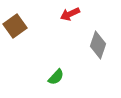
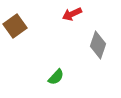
red arrow: moved 2 px right
